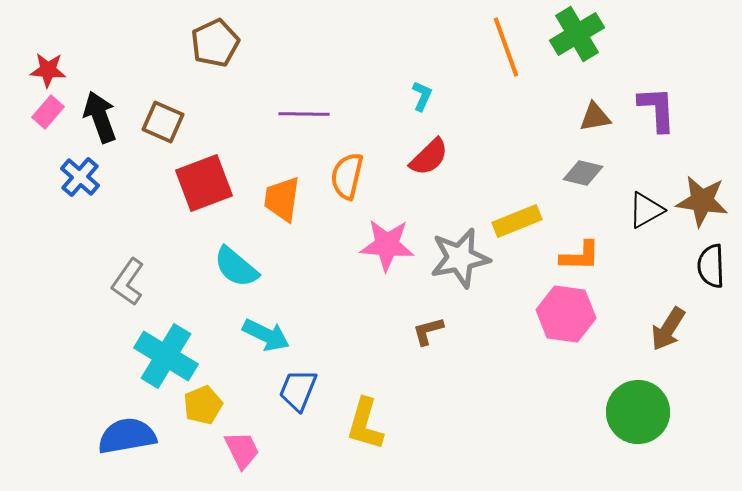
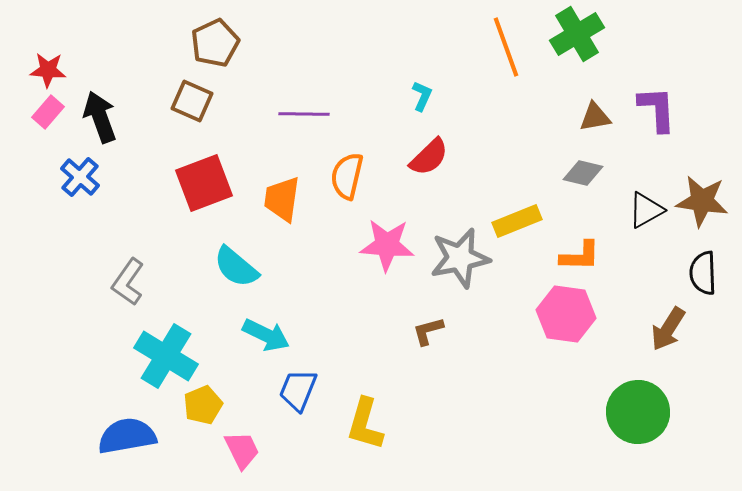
brown square: moved 29 px right, 21 px up
black semicircle: moved 8 px left, 7 px down
